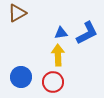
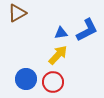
blue L-shape: moved 3 px up
yellow arrow: rotated 45 degrees clockwise
blue circle: moved 5 px right, 2 px down
